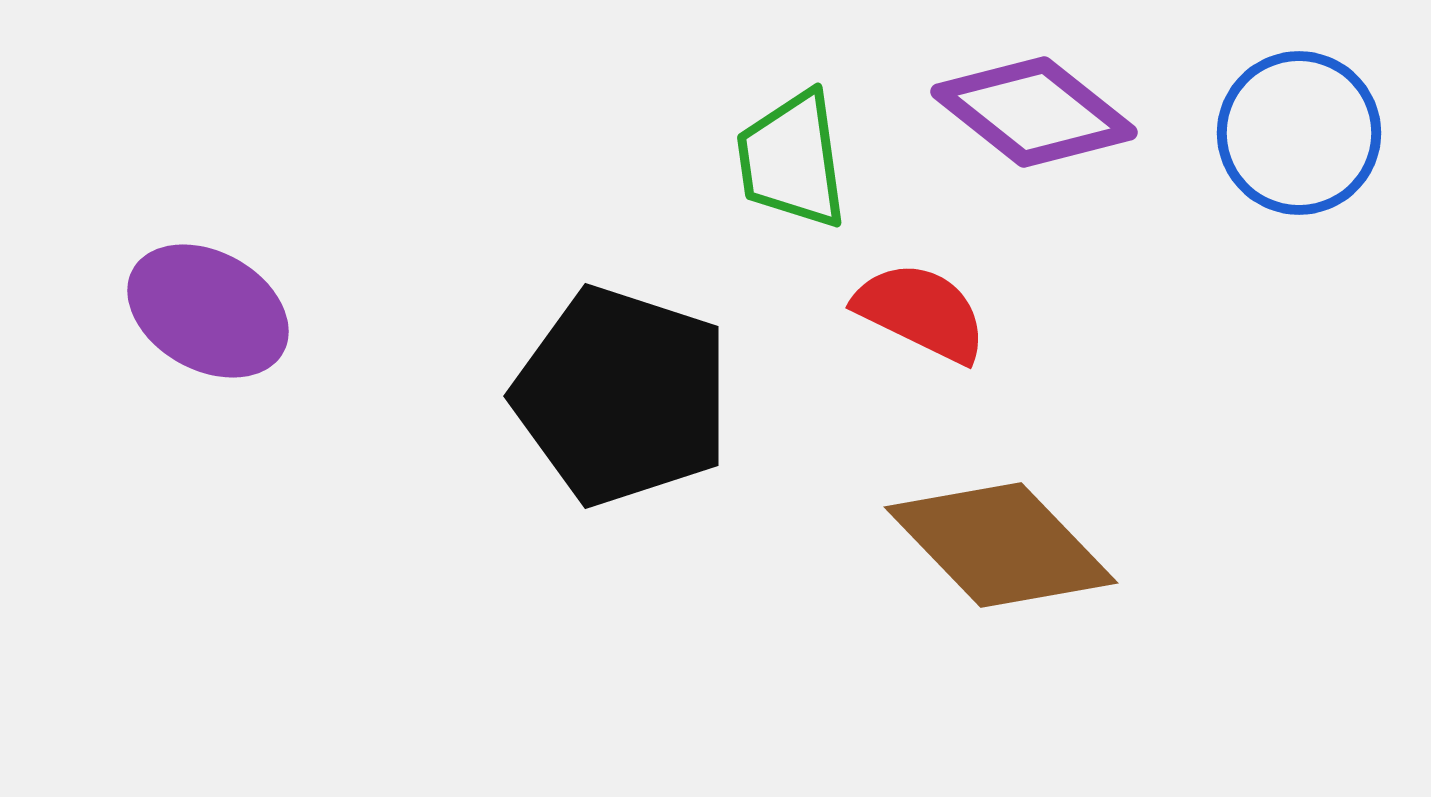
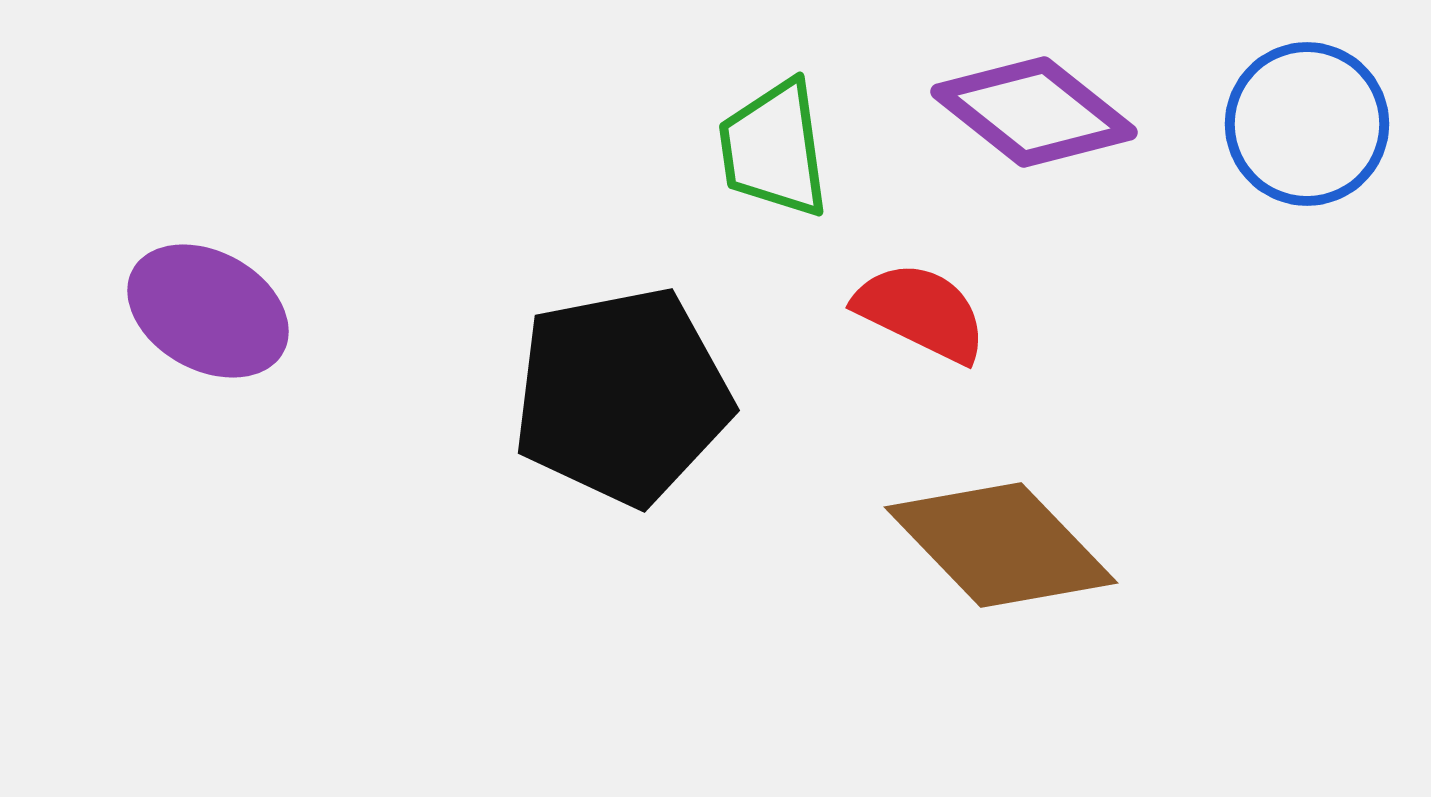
blue circle: moved 8 px right, 9 px up
green trapezoid: moved 18 px left, 11 px up
black pentagon: rotated 29 degrees counterclockwise
